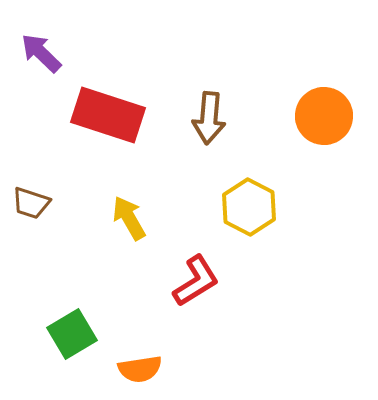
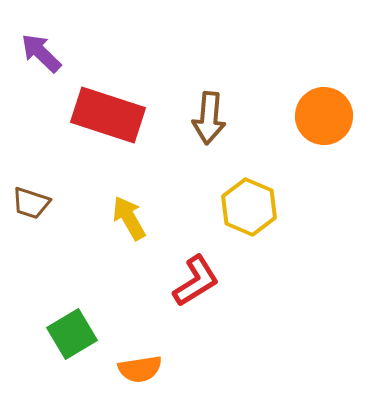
yellow hexagon: rotated 4 degrees counterclockwise
